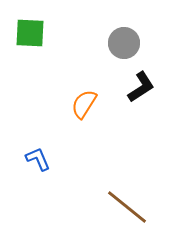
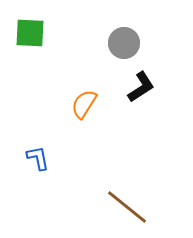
blue L-shape: moved 1 px up; rotated 12 degrees clockwise
